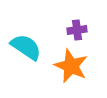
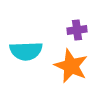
cyan semicircle: moved 4 px down; rotated 144 degrees clockwise
